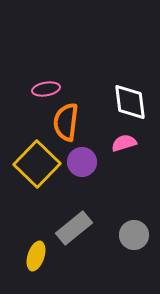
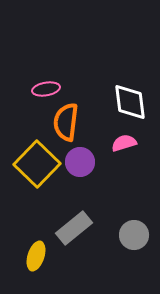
purple circle: moved 2 px left
